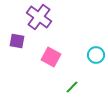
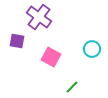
cyan circle: moved 4 px left, 6 px up
